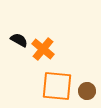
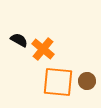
orange square: moved 1 px right, 4 px up
brown circle: moved 10 px up
